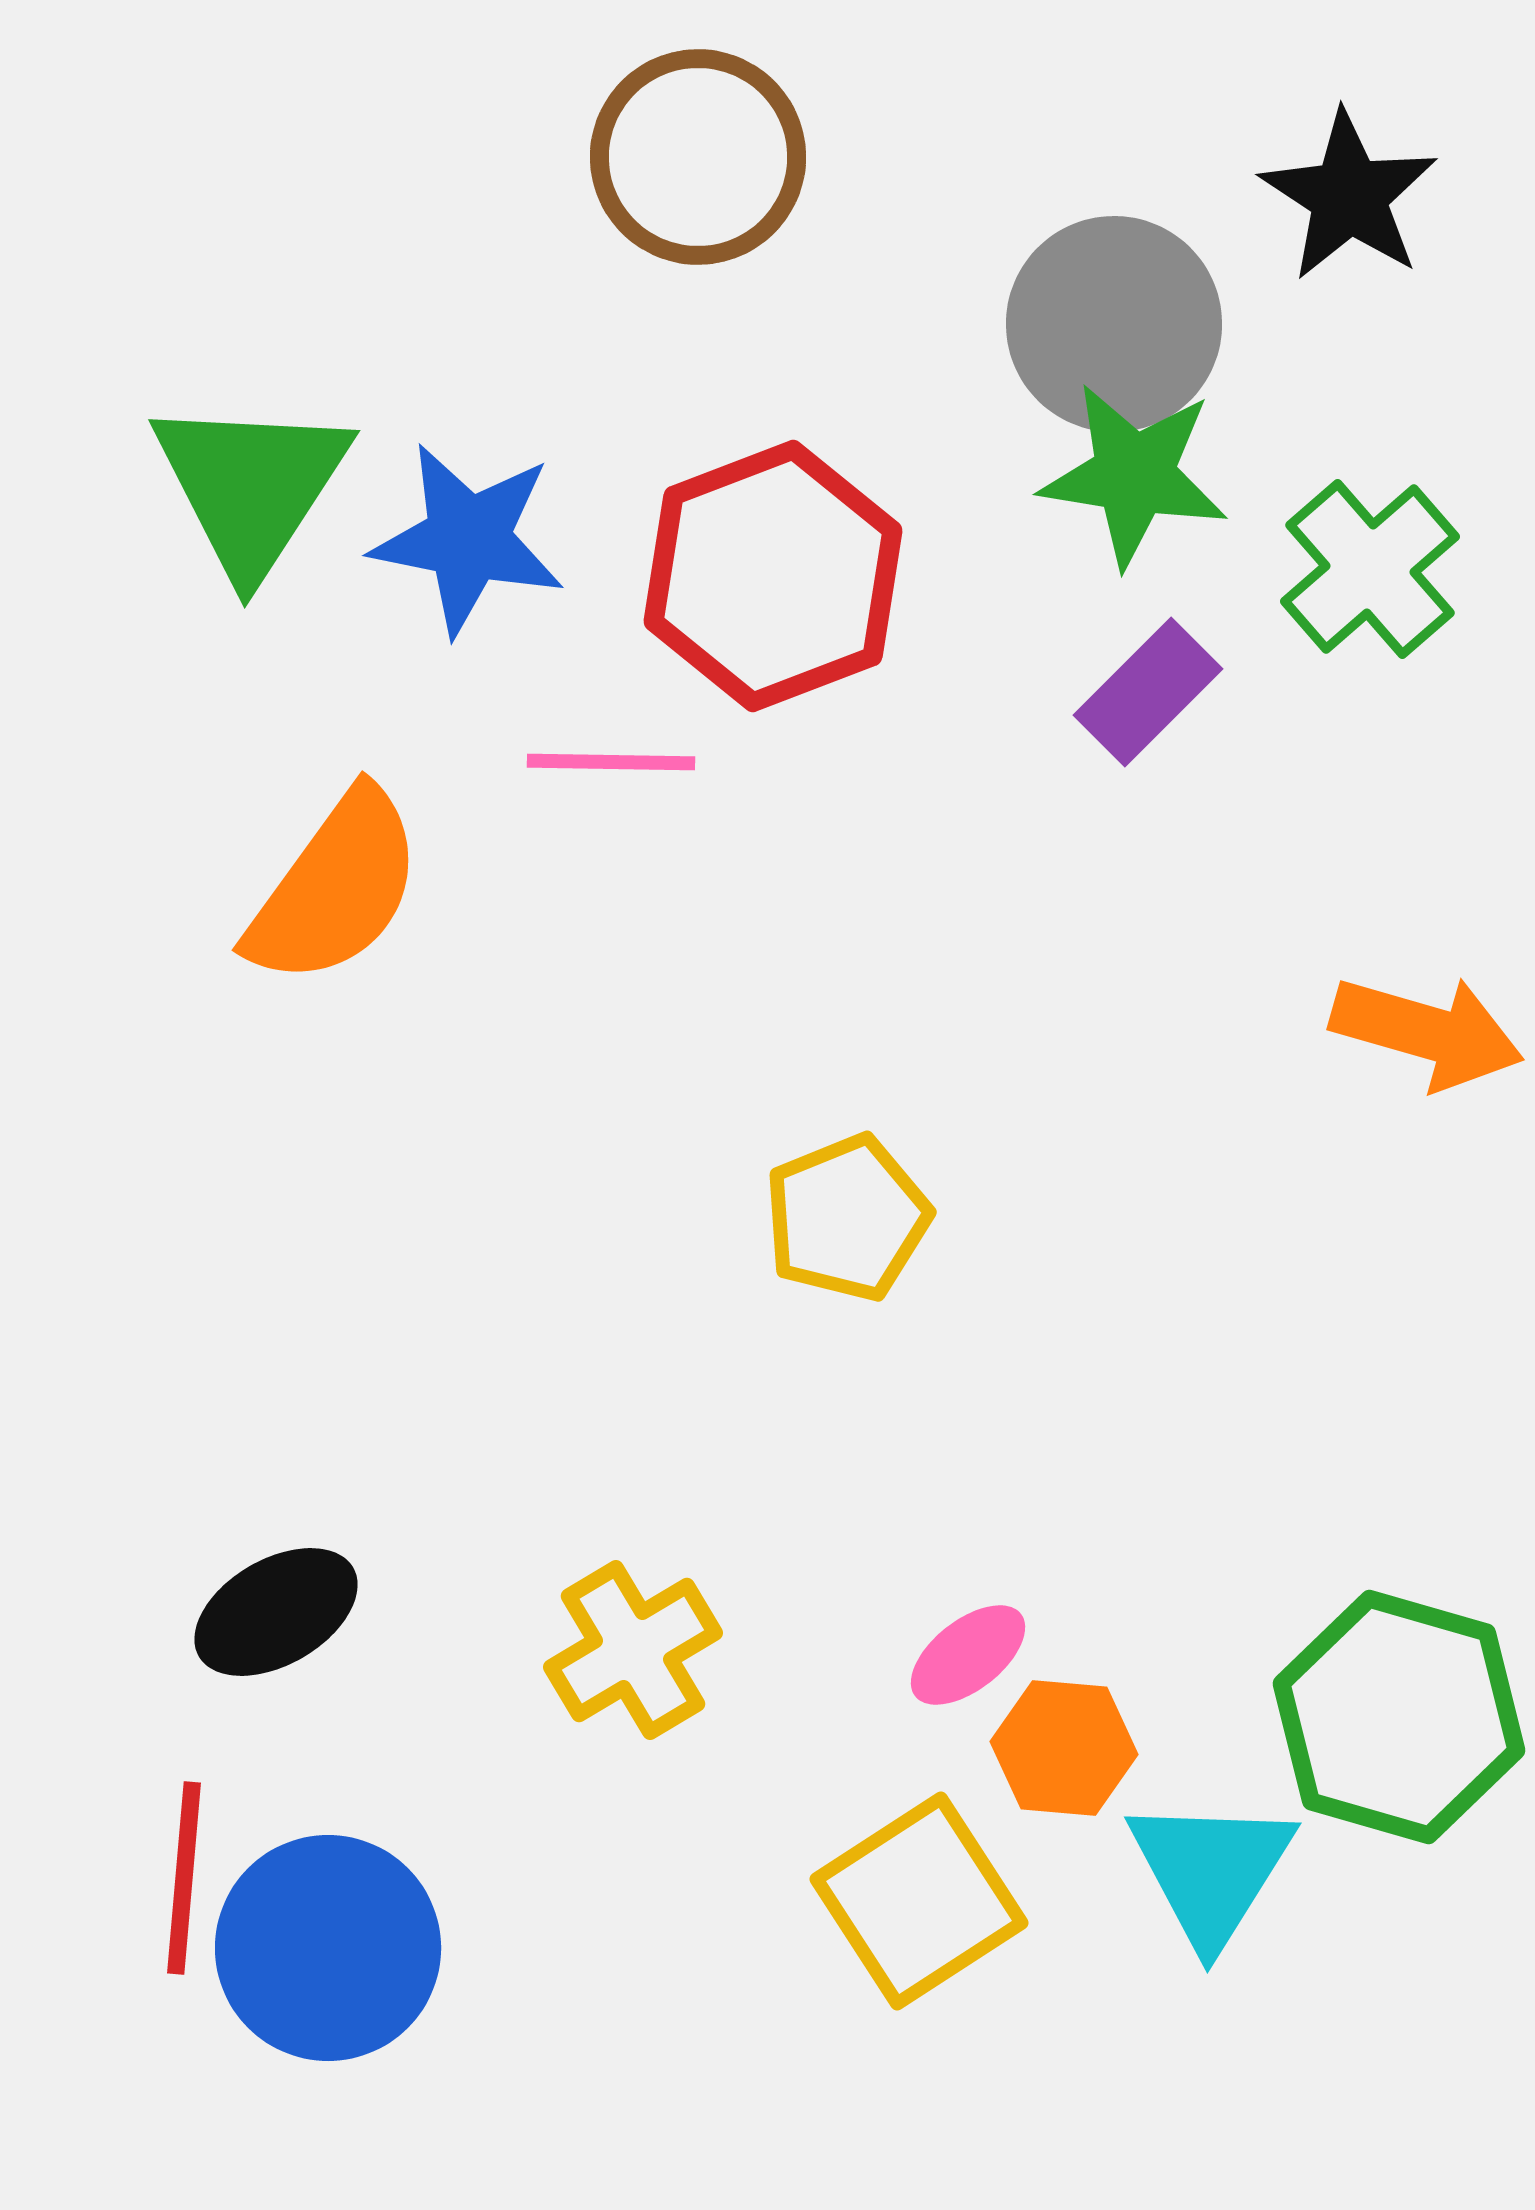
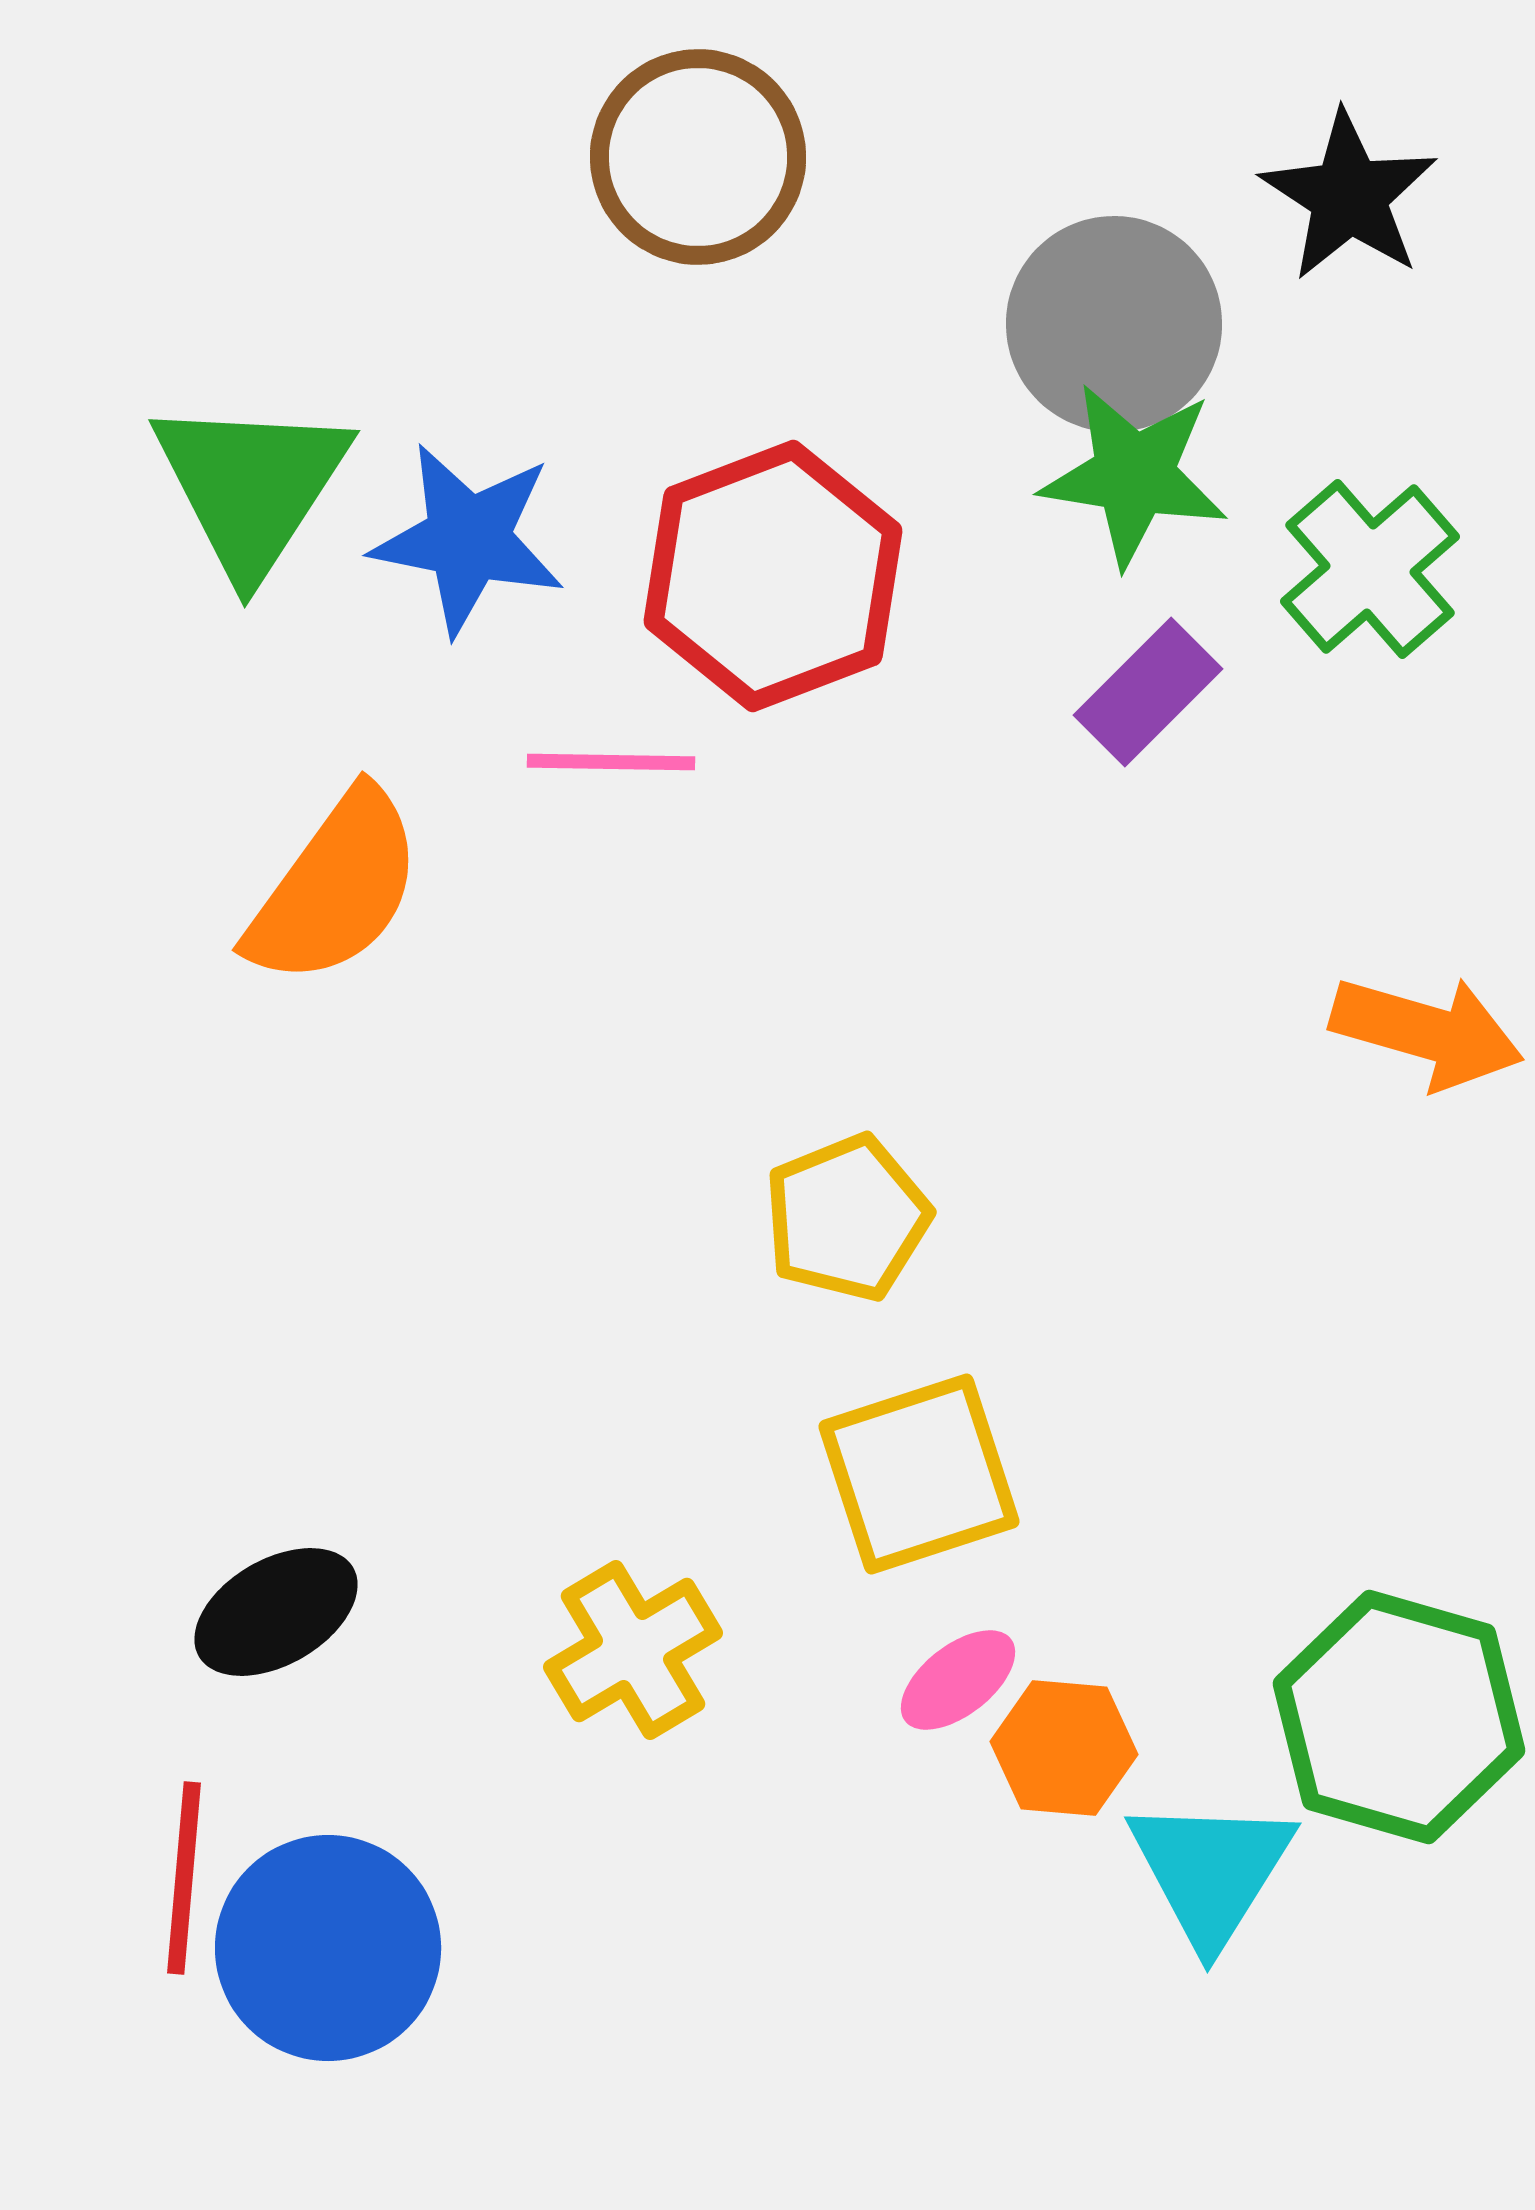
pink ellipse: moved 10 px left, 25 px down
yellow square: moved 427 px up; rotated 15 degrees clockwise
